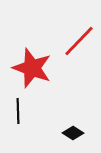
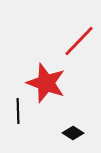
red star: moved 14 px right, 15 px down
